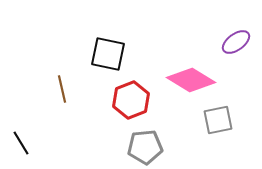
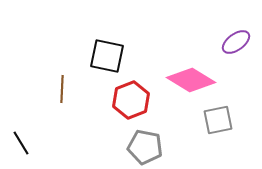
black square: moved 1 px left, 2 px down
brown line: rotated 16 degrees clockwise
gray pentagon: rotated 16 degrees clockwise
